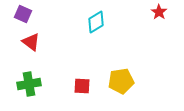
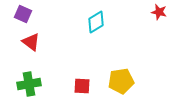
red star: rotated 21 degrees counterclockwise
